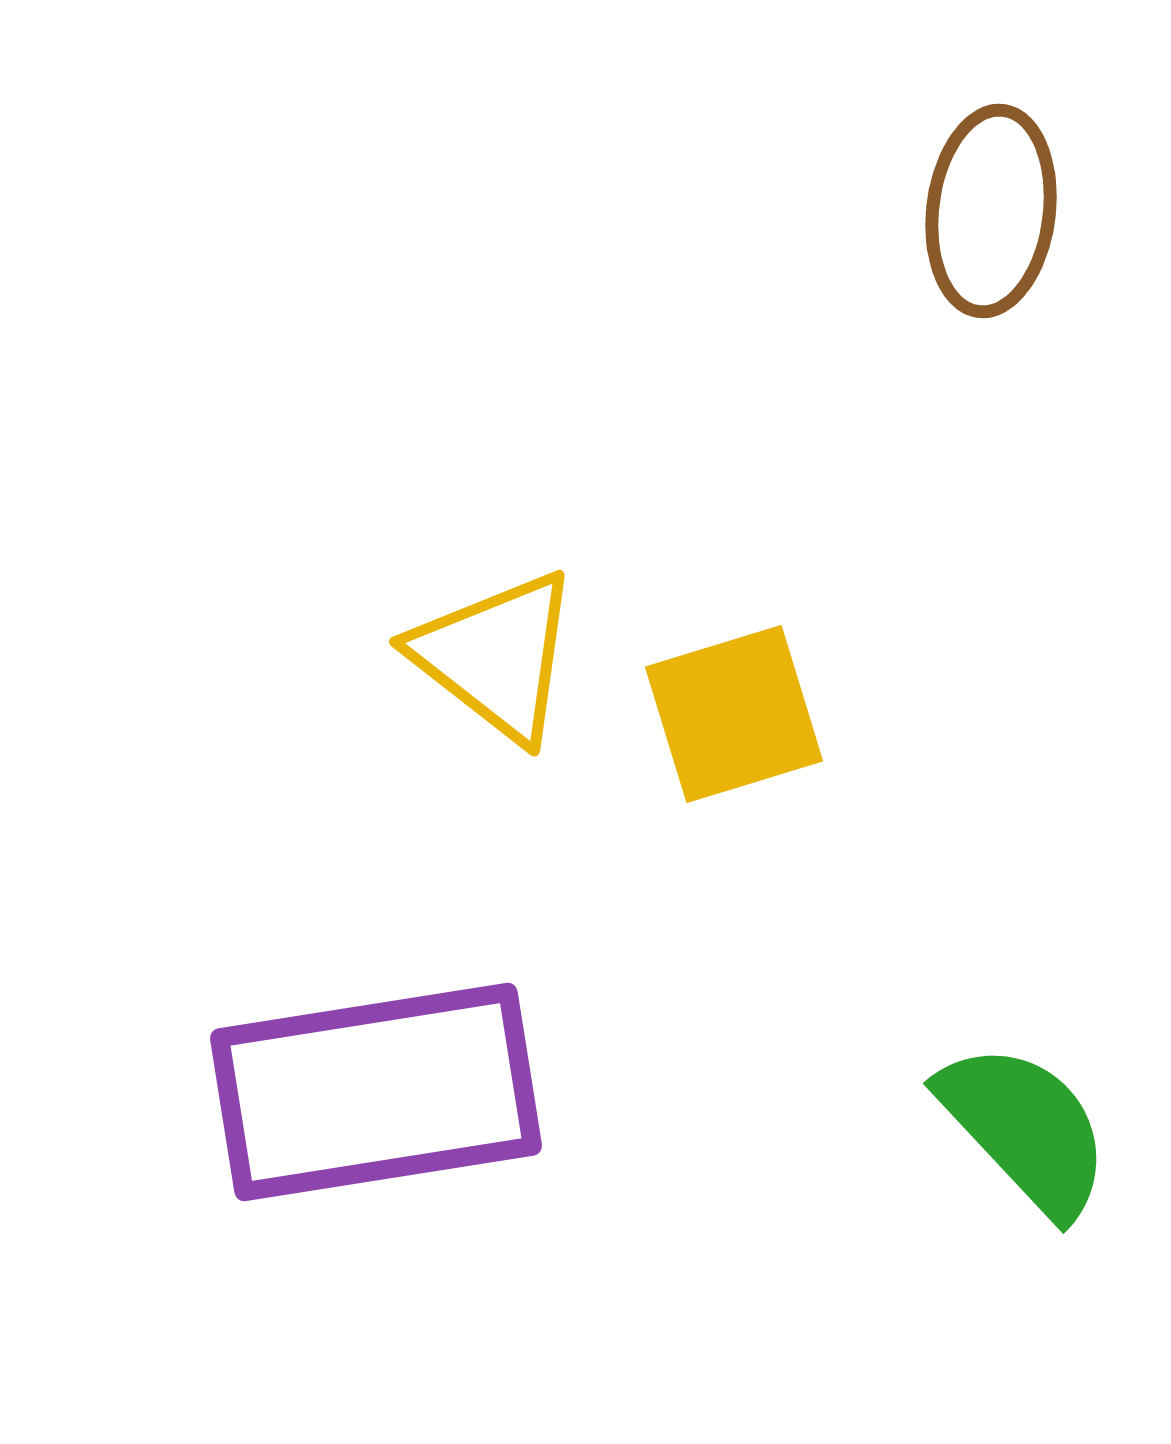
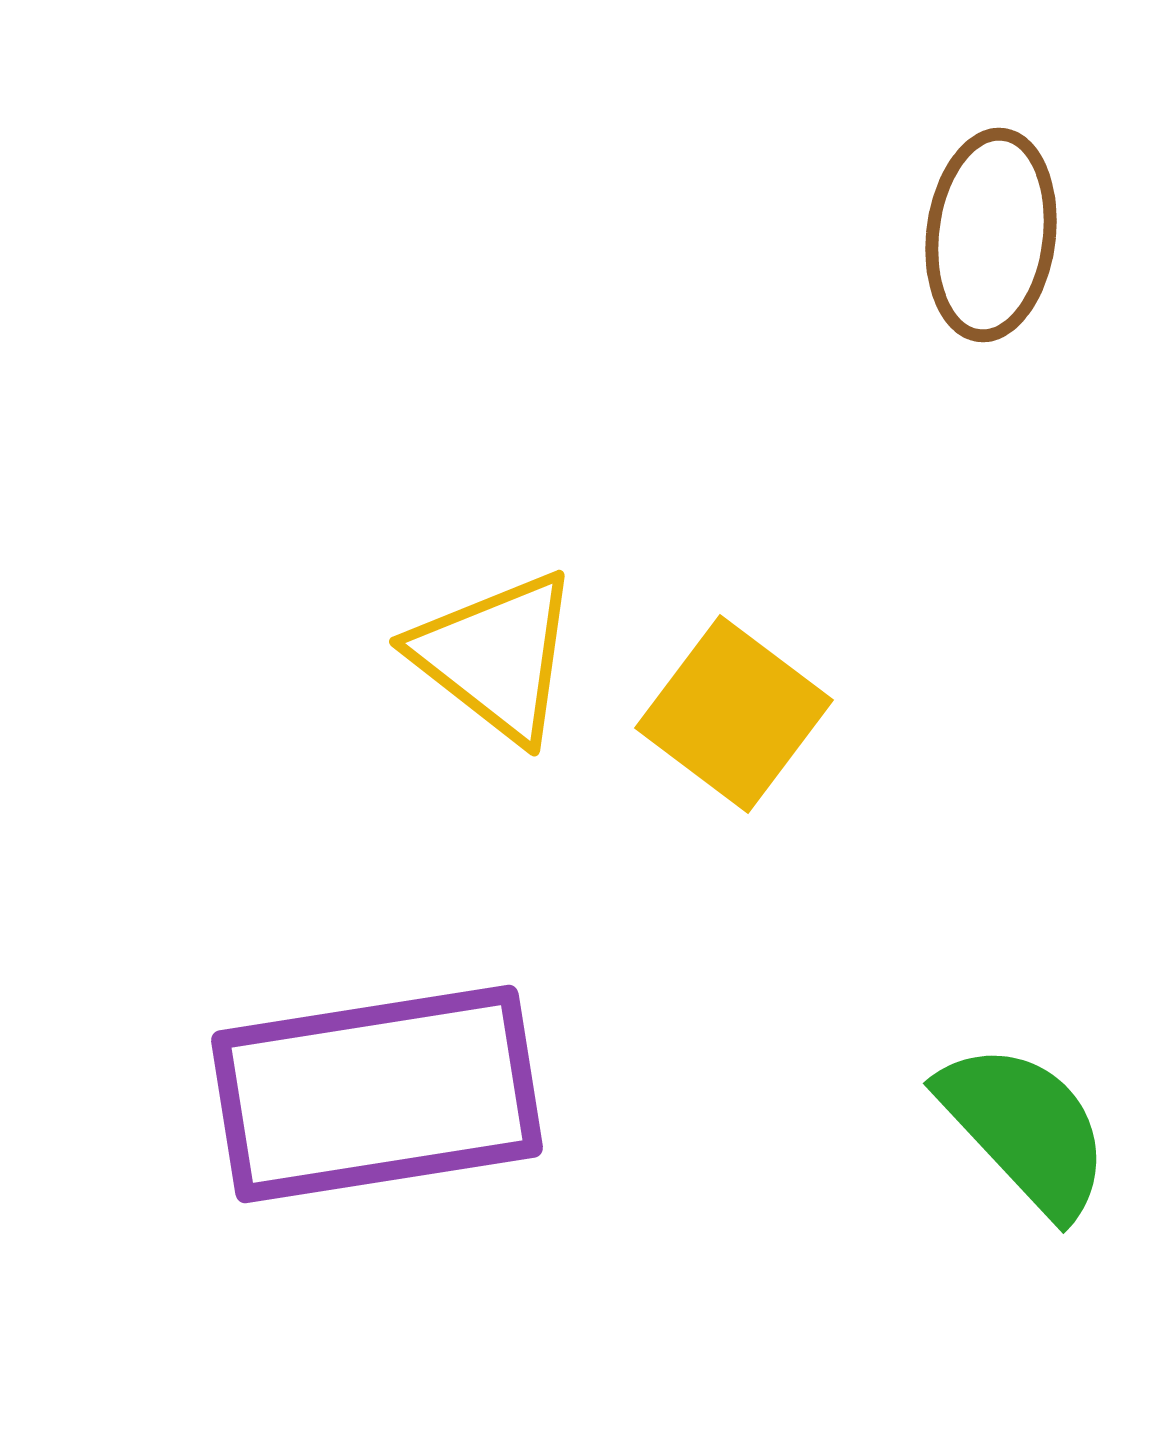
brown ellipse: moved 24 px down
yellow square: rotated 36 degrees counterclockwise
purple rectangle: moved 1 px right, 2 px down
